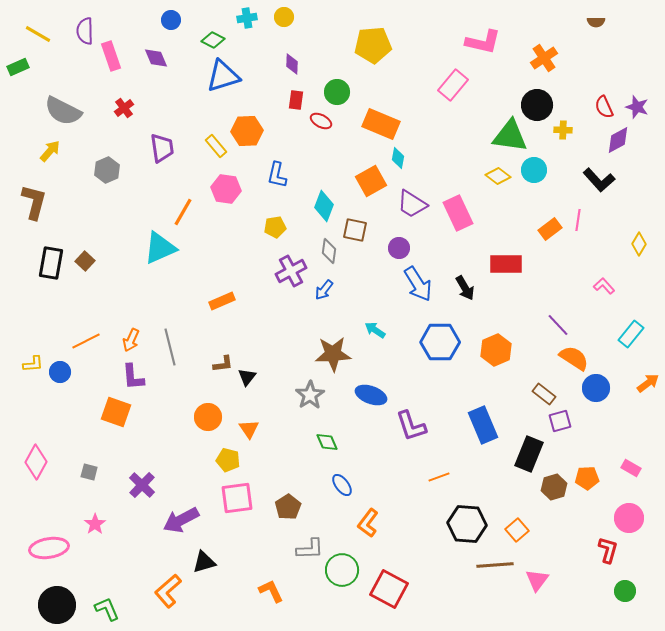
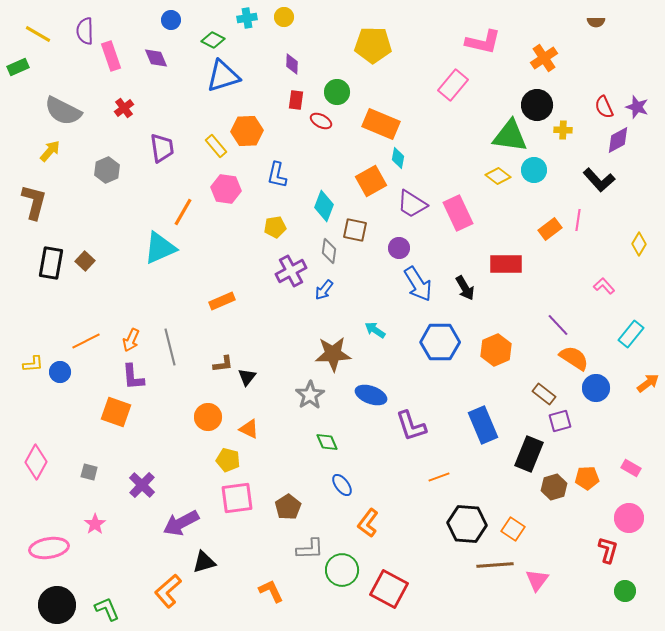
yellow pentagon at (373, 45): rotated 6 degrees clockwise
orange triangle at (249, 429): rotated 30 degrees counterclockwise
purple arrow at (181, 520): moved 3 px down
orange square at (517, 530): moved 4 px left, 1 px up; rotated 15 degrees counterclockwise
